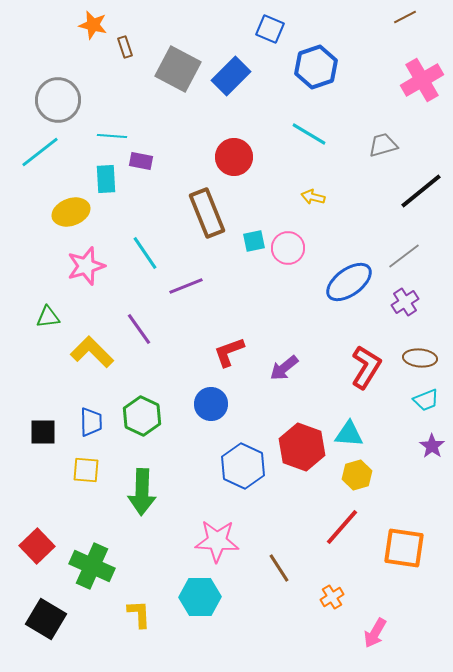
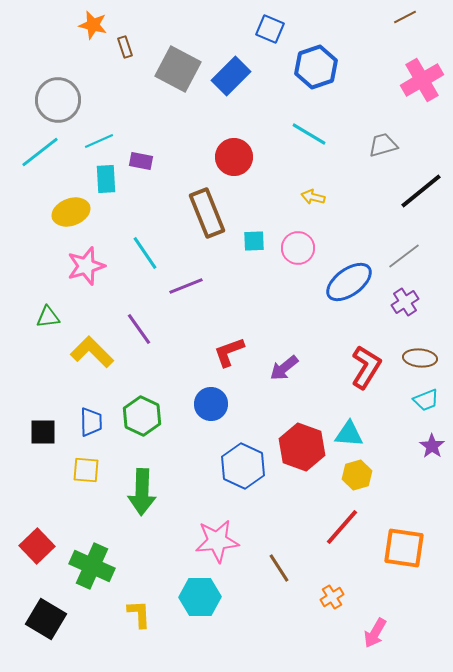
cyan line at (112, 136): moved 13 px left, 5 px down; rotated 28 degrees counterclockwise
cyan square at (254, 241): rotated 10 degrees clockwise
pink circle at (288, 248): moved 10 px right
pink star at (217, 541): rotated 9 degrees counterclockwise
